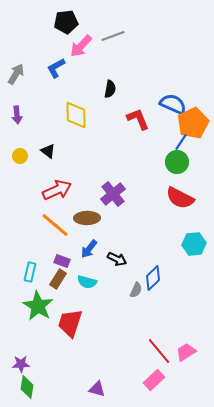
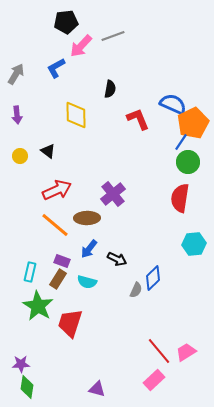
green circle: moved 11 px right
red semicircle: rotated 72 degrees clockwise
